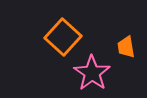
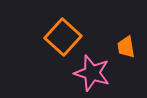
pink star: rotated 18 degrees counterclockwise
